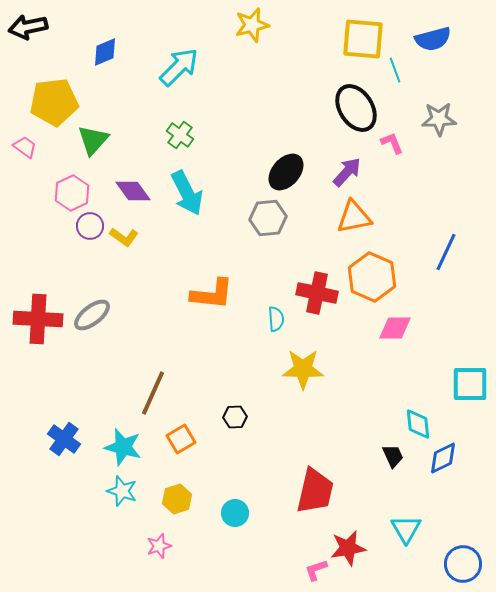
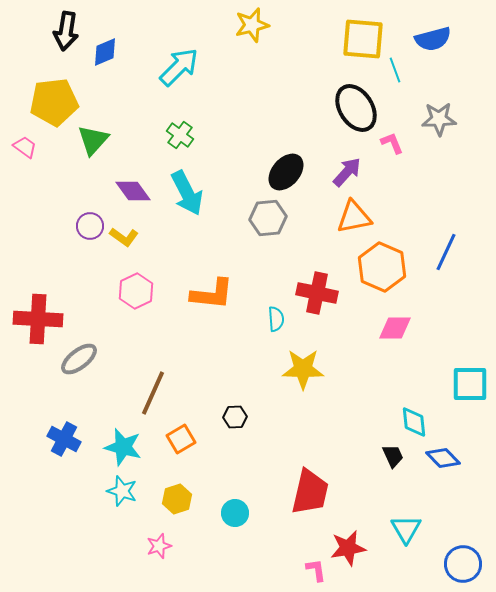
black arrow at (28, 27): moved 38 px right, 4 px down; rotated 69 degrees counterclockwise
pink hexagon at (72, 193): moved 64 px right, 98 px down
orange hexagon at (372, 277): moved 10 px right, 10 px up
gray ellipse at (92, 315): moved 13 px left, 44 px down
cyan diamond at (418, 424): moved 4 px left, 2 px up
blue cross at (64, 439): rotated 8 degrees counterclockwise
blue diamond at (443, 458): rotated 72 degrees clockwise
red trapezoid at (315, 491): moved 5 px left, 1 px down
pink L-shape at (316, 570): rotated 100 degrees clockwise
